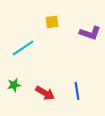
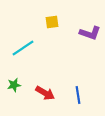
blue line: moved 1 px right, 4 px down
